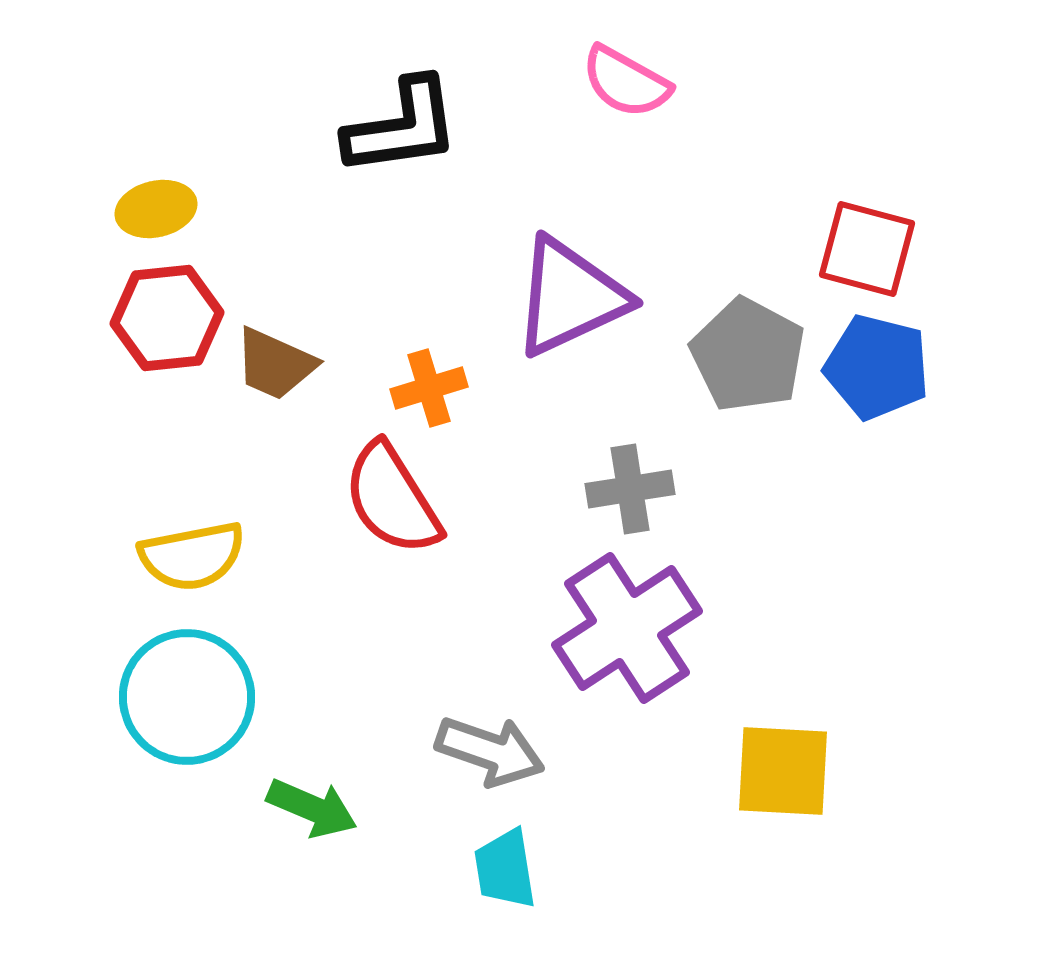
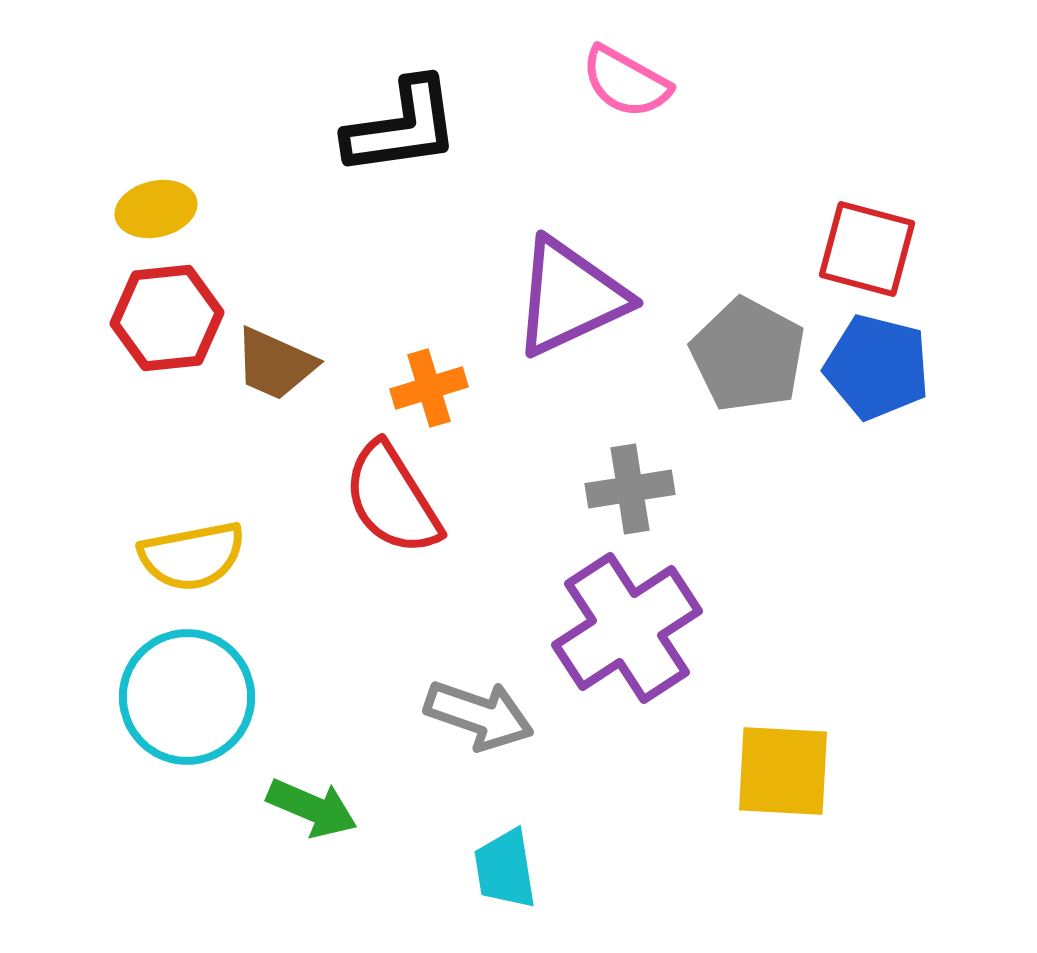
gray arrow: moved 11 px left, 36 px up
